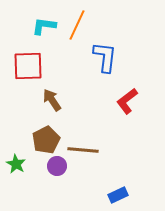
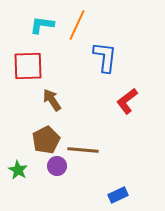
cyan L-shape: moved 2 px left, 1 px up
green star: moved 2 px right, 6 px down
